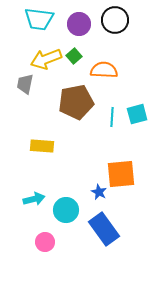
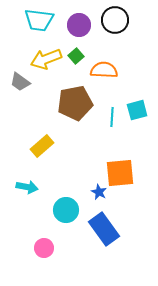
cyan trapezoid: moved 1 px down
purple circle: moved 1 px down
green square: moved 2 px right
gray trapezoid: moved 5 px left, 2 px up; rotated 65 degrees counterclockwise
brown pentagon: moved 1 px left, 1 px down
cyan square: moved 4 px up
yellow rectangle: rotated 45 degrees counterclockwise
orange square: moved 1 px left, 1 px up
cyan arrow: moved 7 px left, 12 px up; rotated 25 degrees clockwise
pink circle: moved 1 px left, 6 px down
